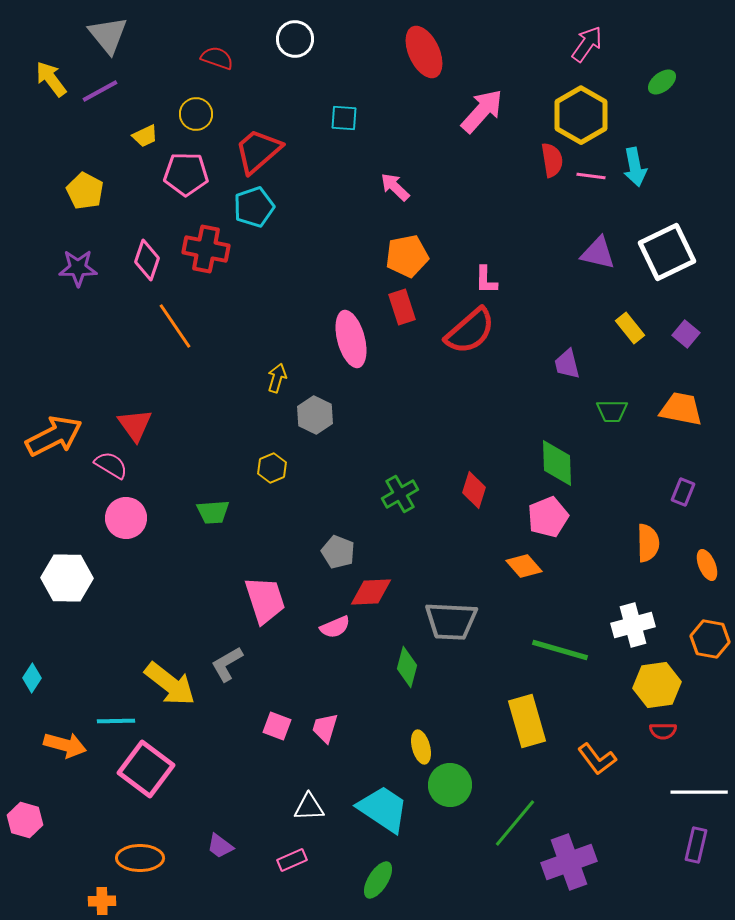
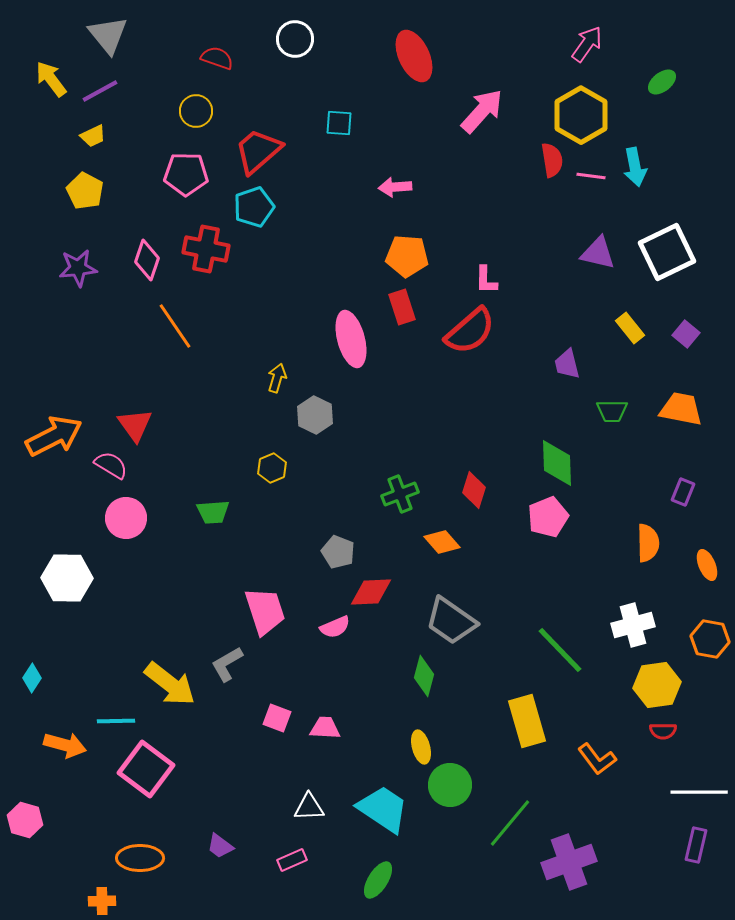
red ellipse at (424, 52): moved 10 px left, 4 px down
yellow circle at (196, 114): moved 3 px up
cyan square at (344, 118): moved 5 px left, 5 px down
yellow trapezoid at (145, 136): moved 52 px left
pink arrow at (395, 187): rotated 48 degrees counterclockwise
orange pentagon at (407, 256): rotated 15 degrees clockwise
purple star at (78, 268): rotated 6 degrees counterclockwise
green cross at (400, 494): rotated 9 degrees clockwise
orange diamond at (524, 566): moved 82 px left, 24 px up
pink trapezoid at (265, 600): moved 11 px down
gray trapezoid at (451, 621): rotated 32 degrees clockwise
green line at (560, 650): rotated 30 degrees clockwise
green diamond at (407, 667): moved 17 px right, 9 px down
pink square at (277, 726): moved 8 px up
pink trapezoid at (325, 728): rotated 76 degrees clockwise
green line at (515, 823): moved 5 px left
